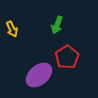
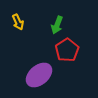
yellow arrow: moved 6 px right, 7 px up
red pentagon: moved 7 px up
